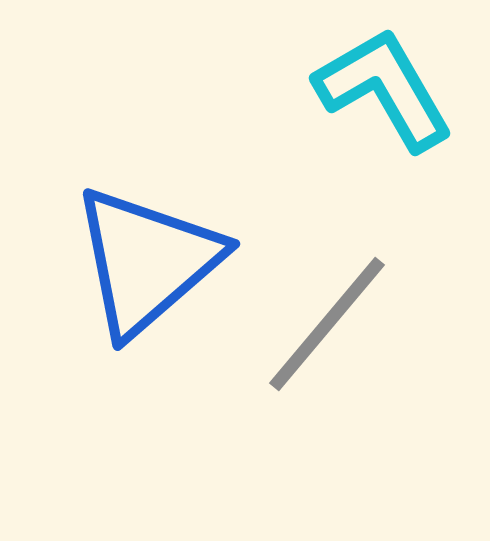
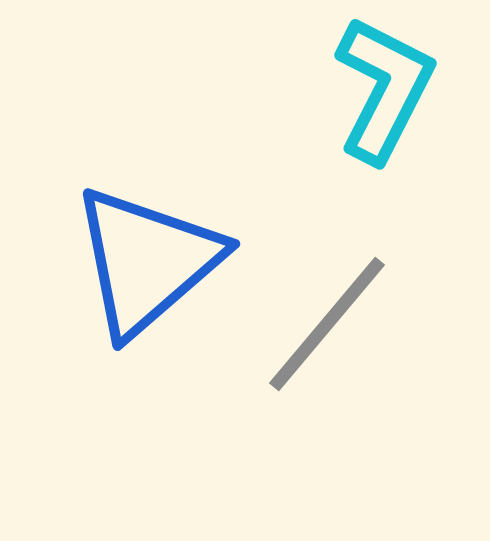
cyan L-shape: rotated 57 degrees clockwise
